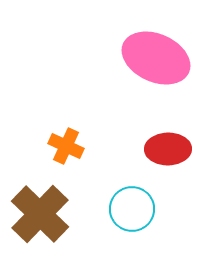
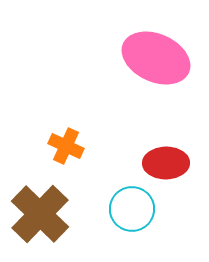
red ellipse: moved 2 px left, 14 px down
